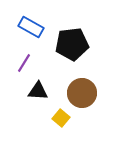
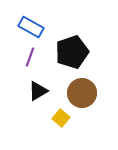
black pentagon: moved 8 px down; rotated 12 degrees counterclockwise
purple line: moved 6 px right, 6 px up; rotated 12 degrees counterclockwise
black triangle: rotated 35 degrees counterclockwise
